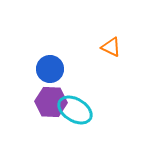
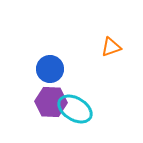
orange triangle: rotated 45 degrees counterclockwise
cyan ellipse: moved 1 px up
